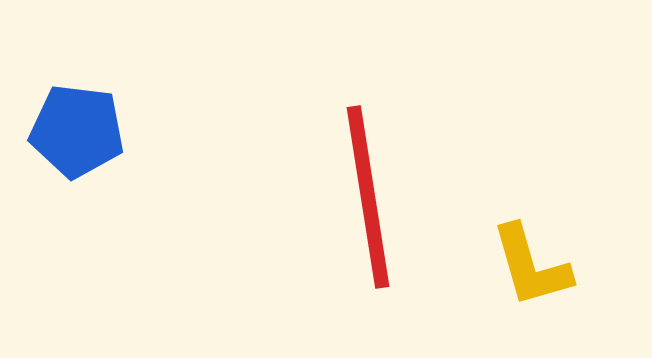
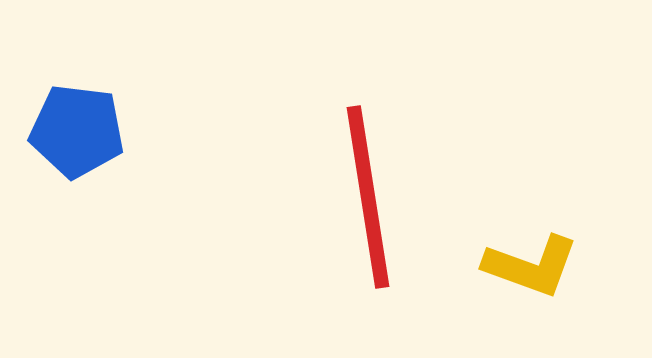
yellow L-shape: rotated 54 degrees counterclockwise
